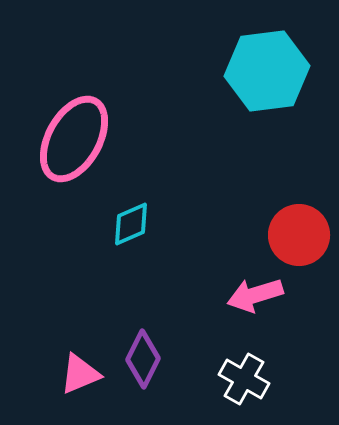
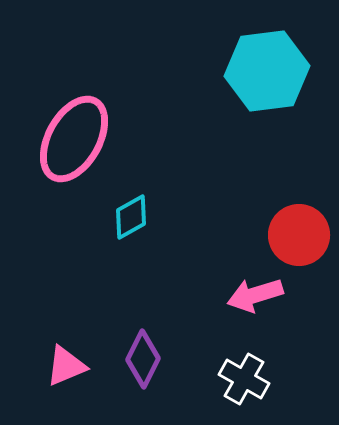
cyan diamond: moved 7 px up; rotated 6 degrees counterclockwise
pink triangle: moved 14 px left, 8 px up
